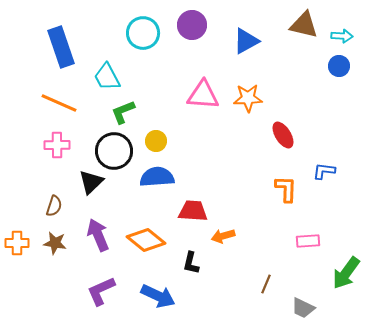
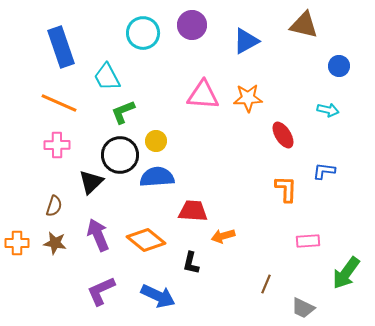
cyan arrow: moved 14 px left, 74 px down; rotated 10 degrees clockwise
black circle: moved 6 px right, 4 px down
